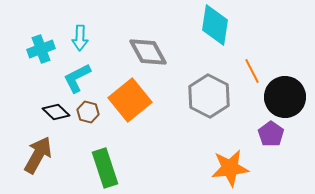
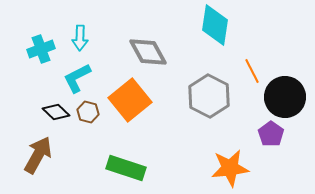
green rectangle: moved 21 px right; rotated 54 degrees counterclockwise
